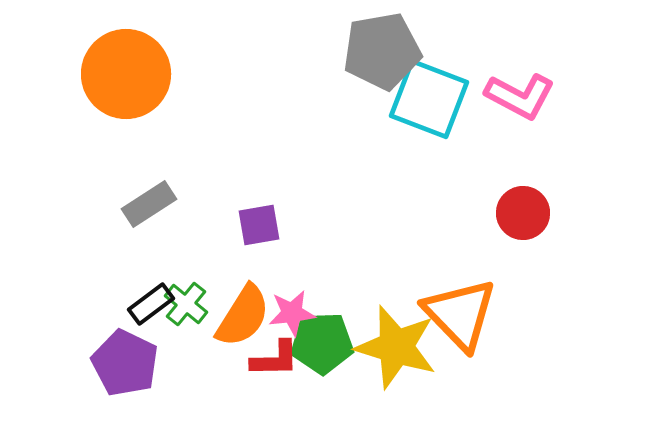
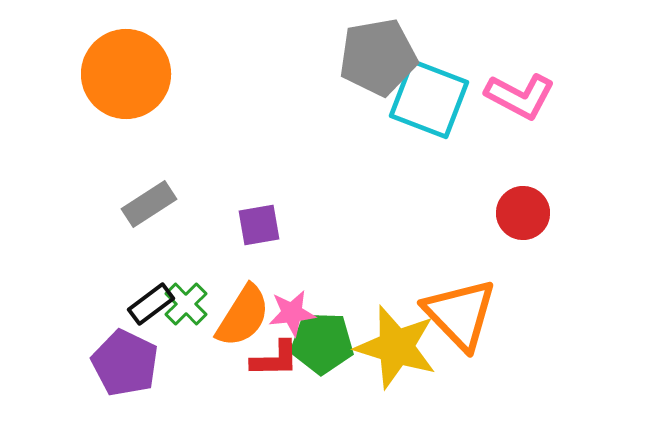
gray pentagon: moved 4 px left, 6 px down
green cross: rotated 6 degrees clockwise
green pentagon: rotated 4 degrees clockwise
